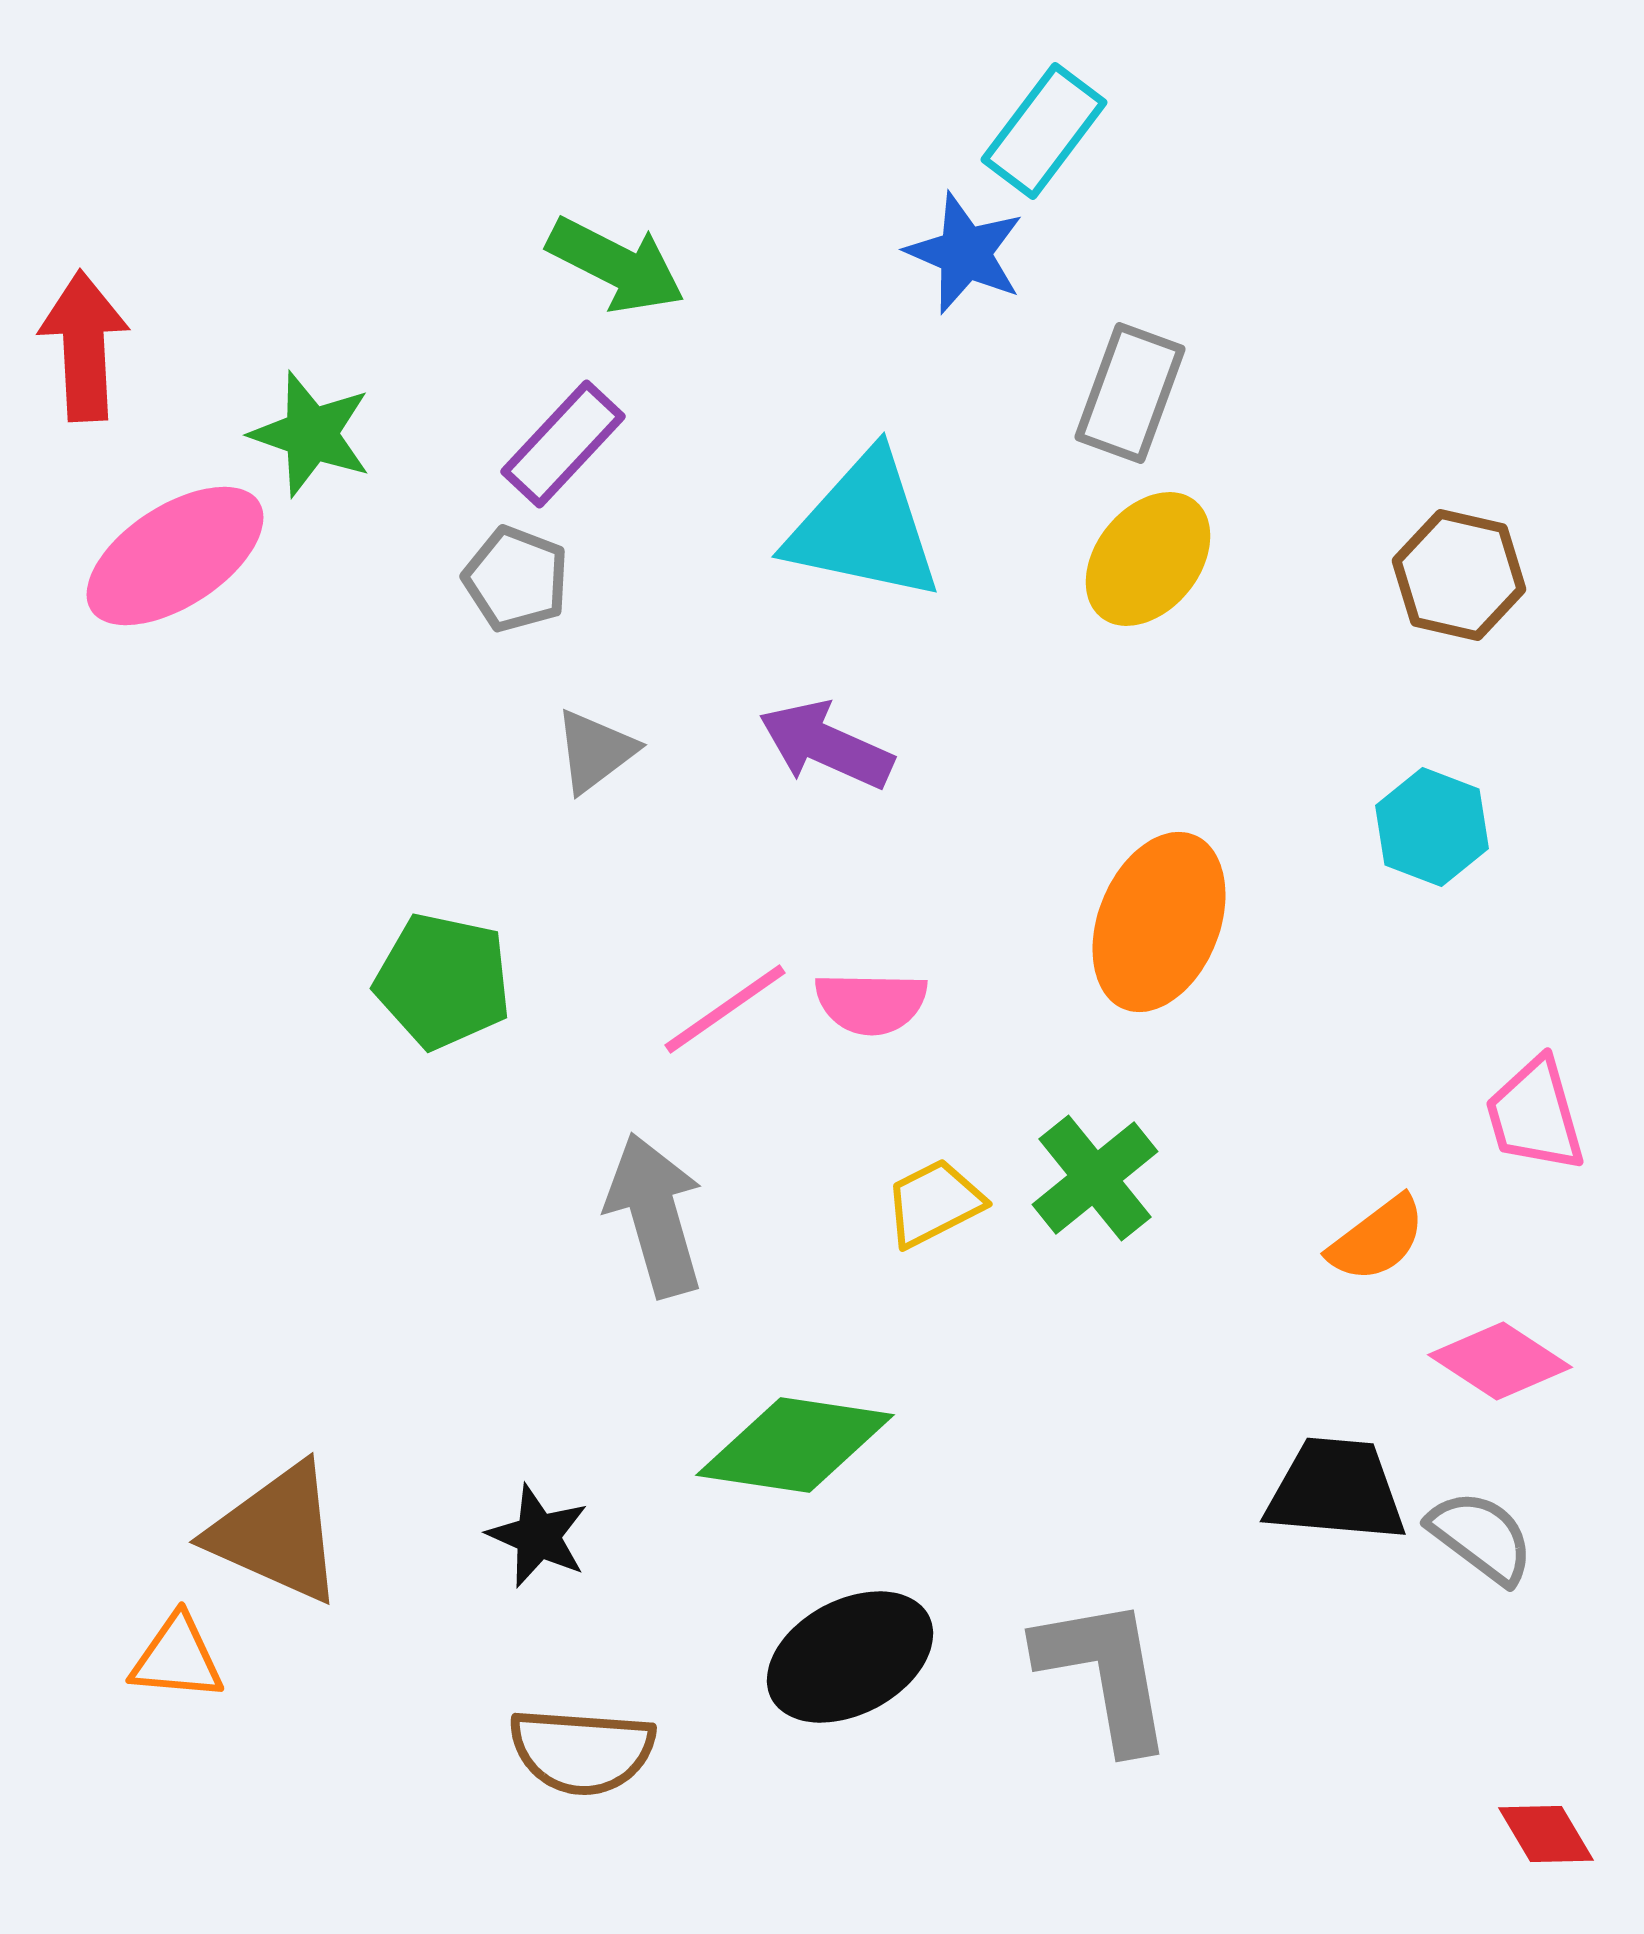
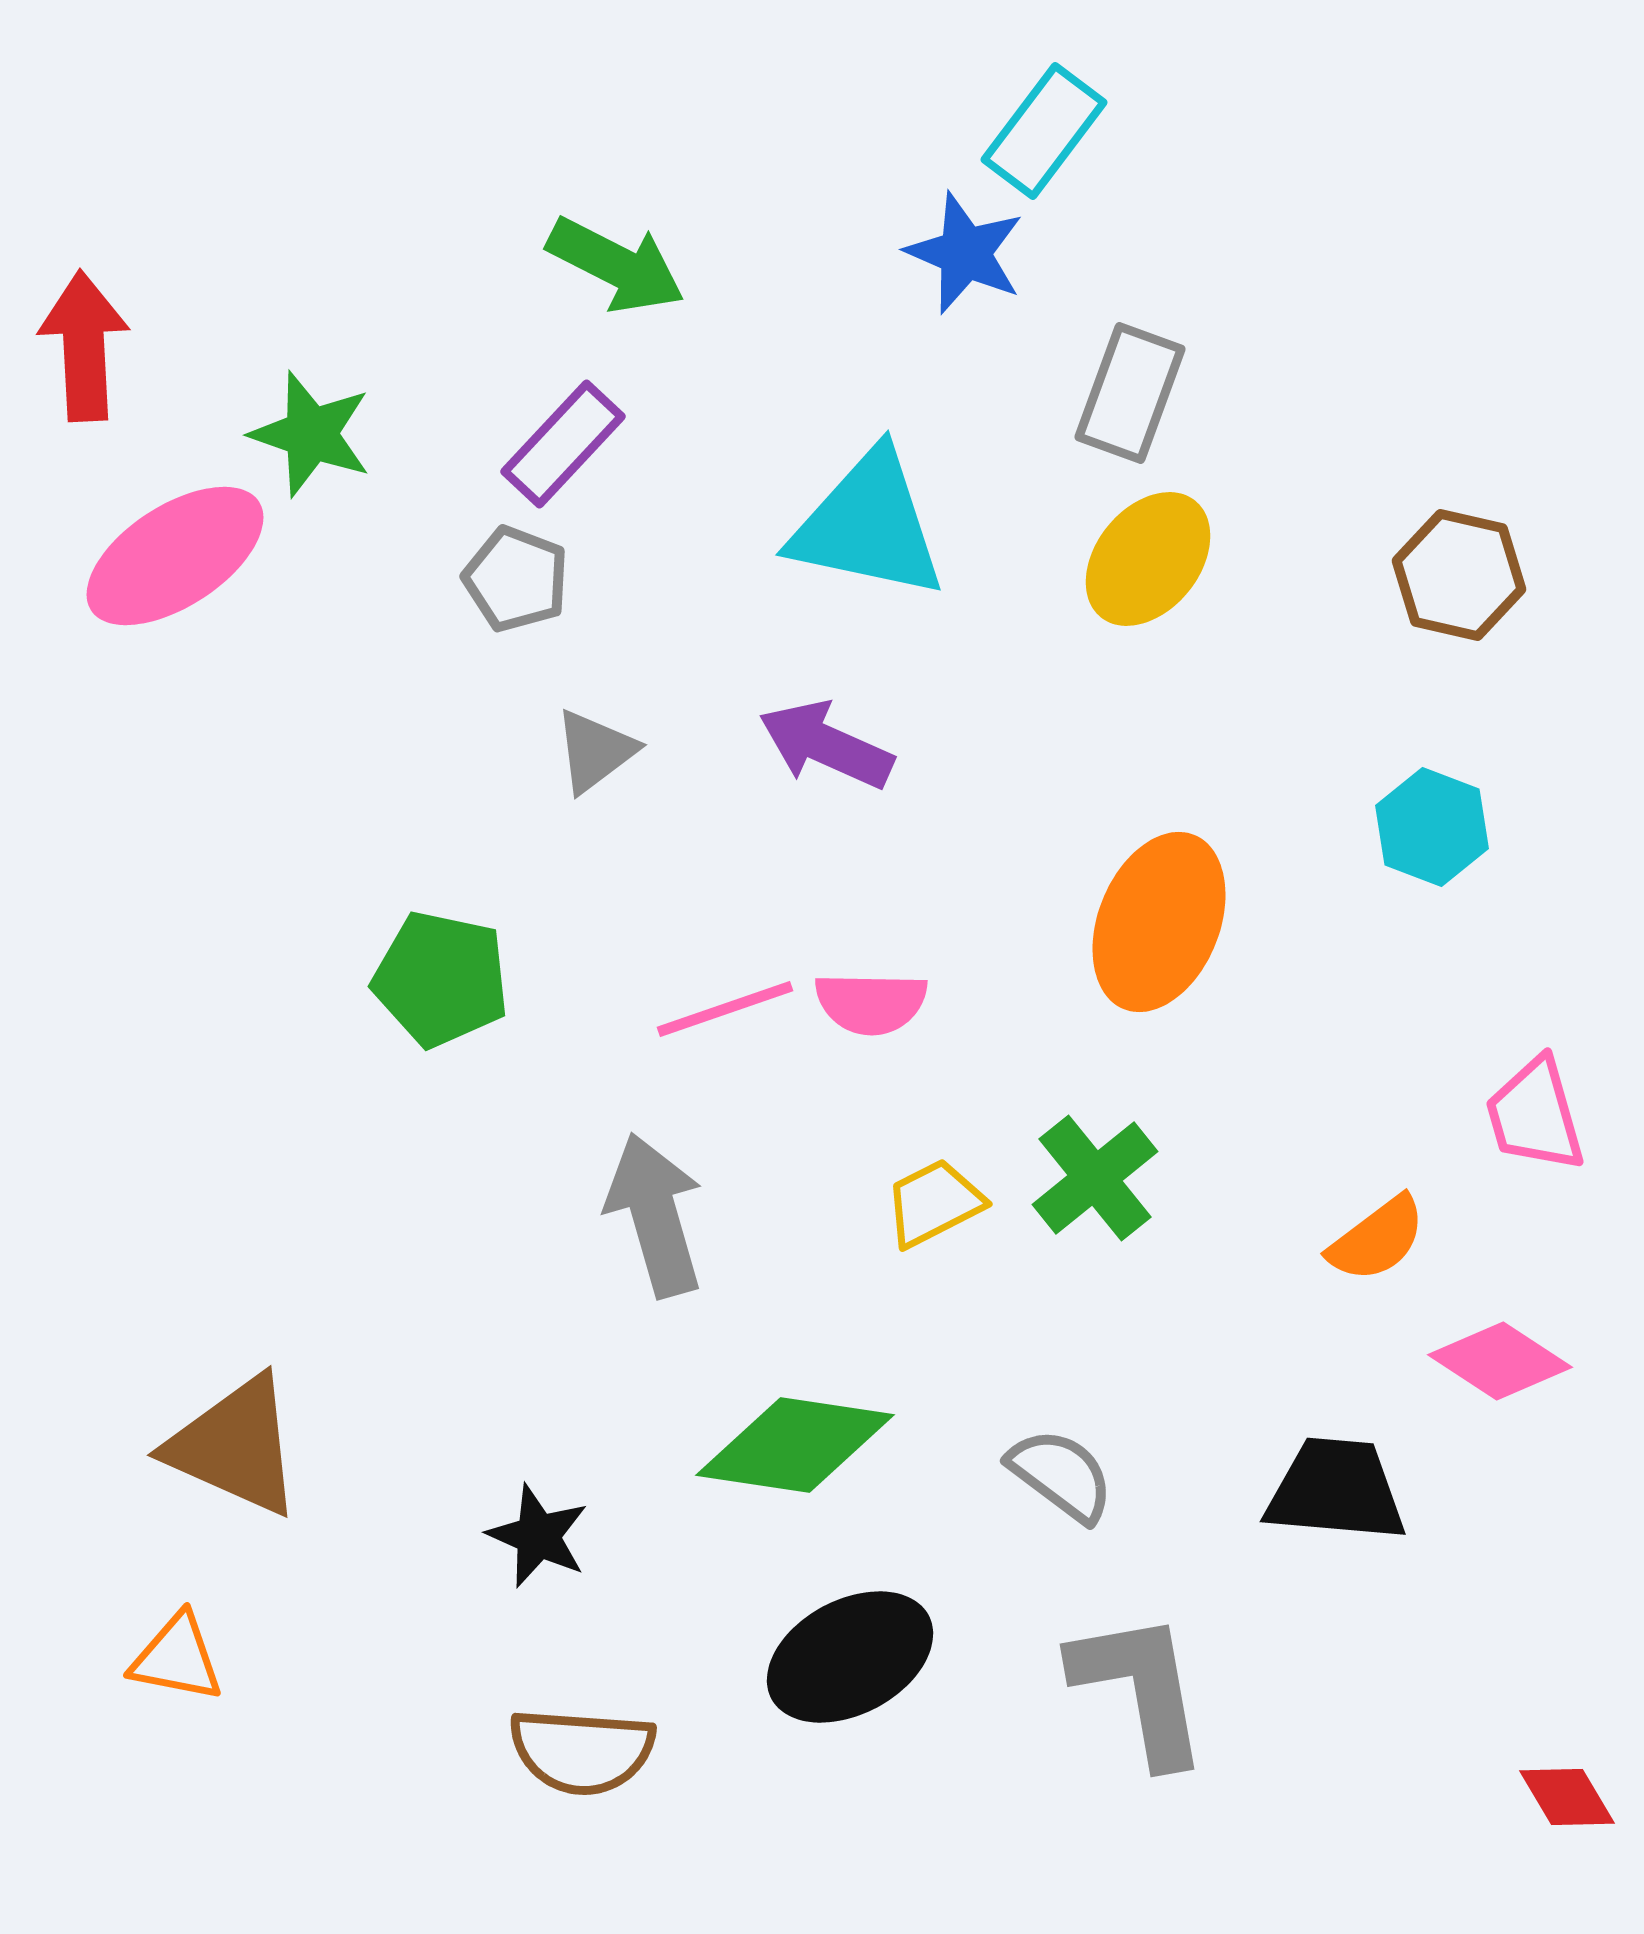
cyan triangle: moved 4 px right, 2 px up
green pentagon: moved 2 px left, 2 px up
pink line: rotated 16 degrees clockwise
brown triangle: moved 42 px left, 87 px up
gray semicircle: moved 420 px left, 62 px up
orange triangle: rotated 6 degrees clockwise
gray L-shape: moved 35 px right, 15 px down
red diamond: moved 21 px right, 37 px up
